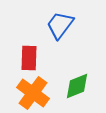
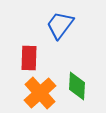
green diamond: rotated 64 degrees counterclockwise
orange cross: moved 7 px right; rotated 12 degrees clockwise
